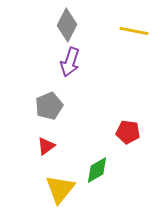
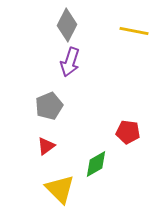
green diamond: moved 1 px left, 6 px up
yellow triangle: rotated 24 degrees counterclockwise
